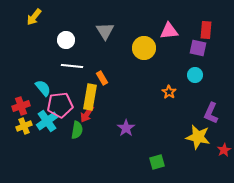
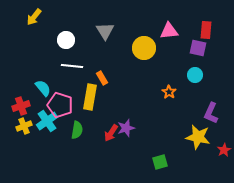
pink pentagon: rotated 25 degrees clockwise
red arrow: moved 24 px right, 19 px down
purple star: rotated 18 degrees clockwise
green square: moved 3 px right
